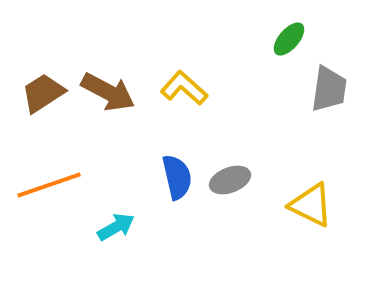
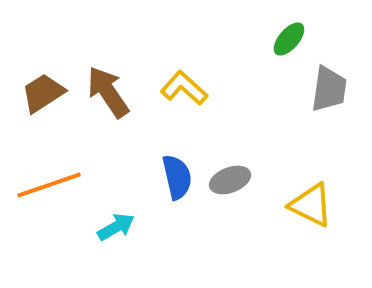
brown arrow: rotated 152 degrees counterclockwise
